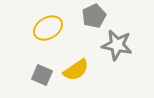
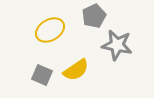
yellow ellipse: moved 2 px right, 2 px down
